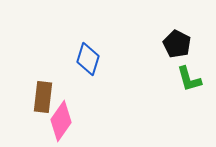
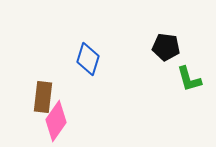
black pentagon: moved 11 px left, 3 px down; rotated 20 degrees counterclockwise
pink diamond: moved 5 px left
